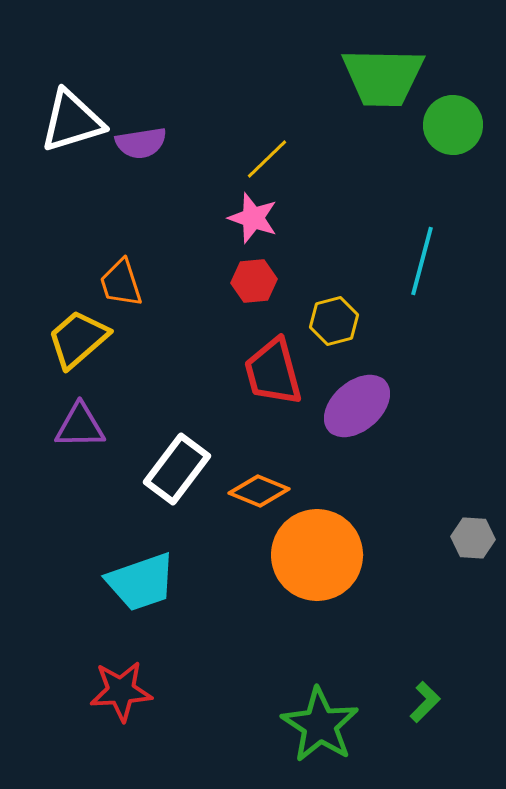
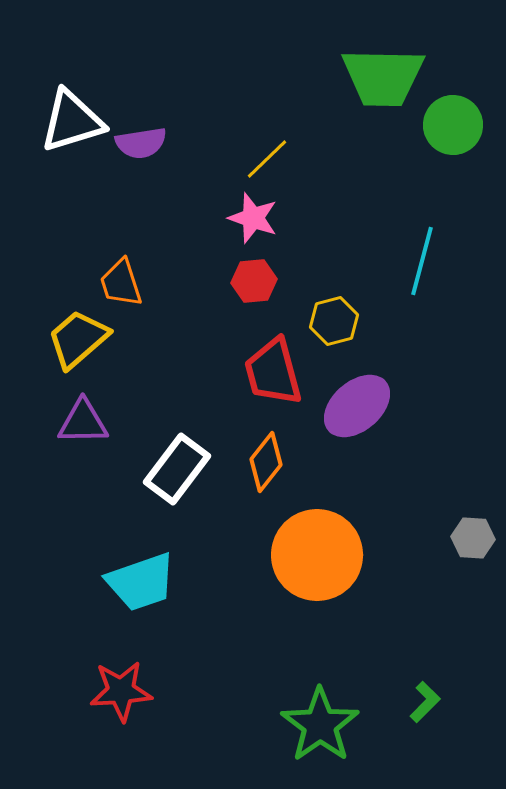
purple triangle: moved 3 px right, 4 px up
orange diamond: moved 7 px right, 29 px up; rotated 74 degrees counterclockwise
green star: rotated 4 degrees clockwise
